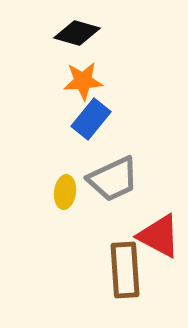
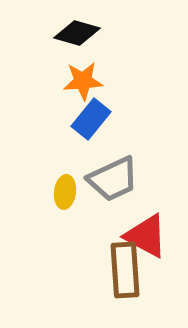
red triangle: moved 13 px left
